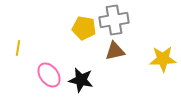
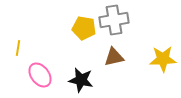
brown triangle: moved 1 px left, 6 px down
pink ellipse: moved 9 px left
